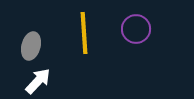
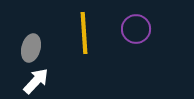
gray ellipse: moved 2 px down
white arrow: moved 2 px left
